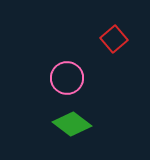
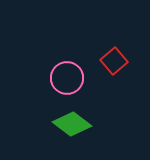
red square: moved 22 px down
